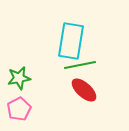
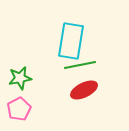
green star: moved 1 px right
red ellipse: rotated 68 degrees counterclockwise
